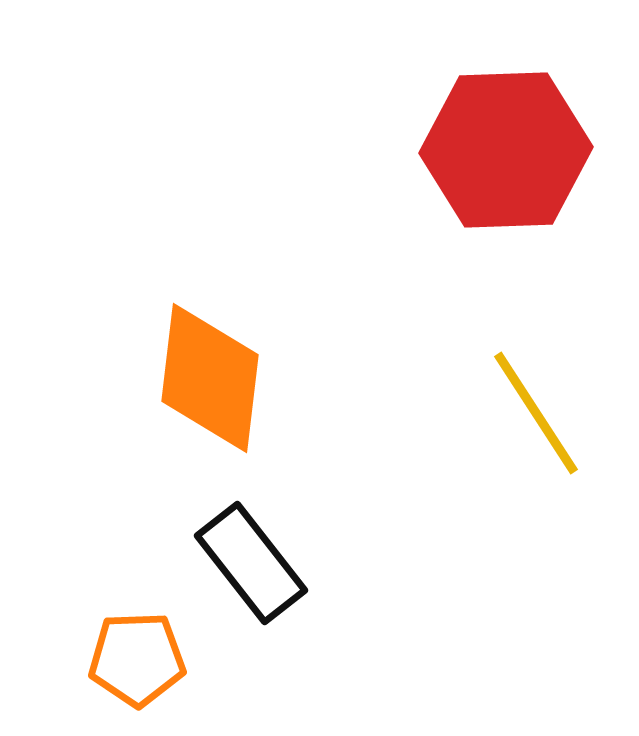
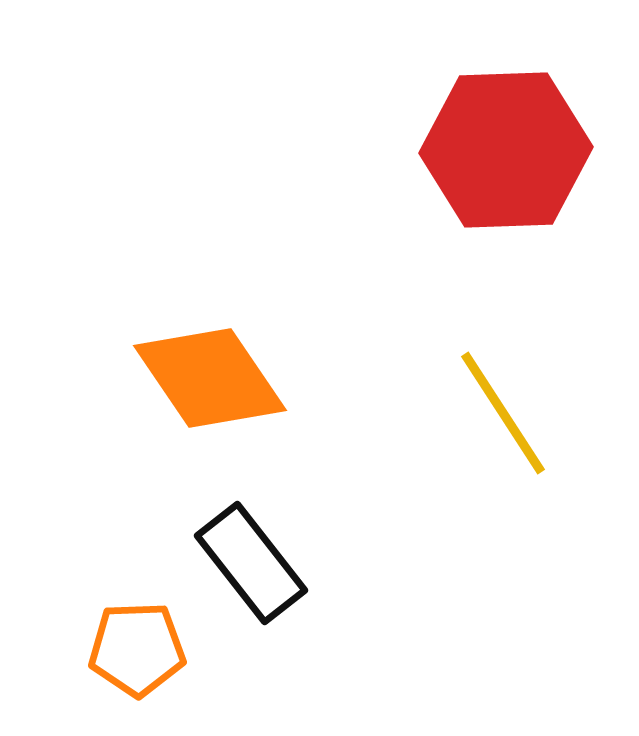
orange diamond: rotated 41 degrees counterclockwise
yellow line: moved 33 px left
orange pentagon: moved 10 px up
